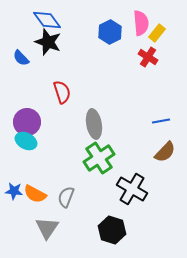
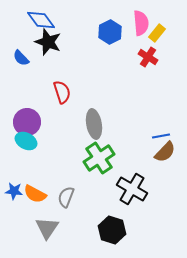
blue diamond: moved 6 px left
blue line: moved 15 px down
